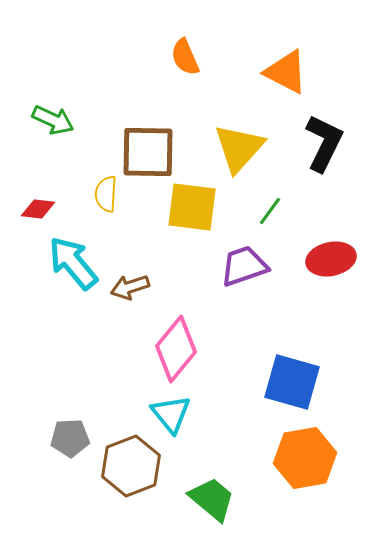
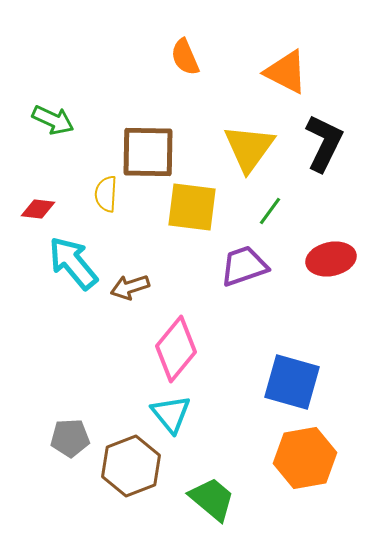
yellow triangle: moved 10 px right; rotated 6 degrees counterclockwise
